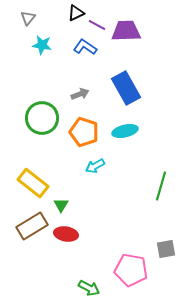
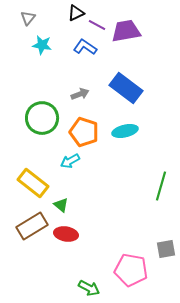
purple trapezoid: rotated 8 degrees counterclockwise
blue rectangle: rotated 24 degrees counterclockwise
cyan arrow: moved 25 px left, 5 px up
green triangle: rotated 21 degrees counterclockwise
